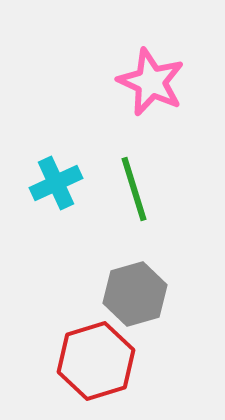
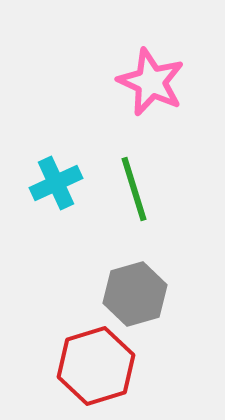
red hexagon: moved 5 px down
